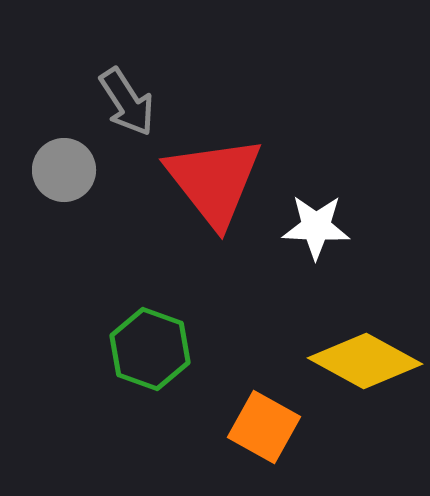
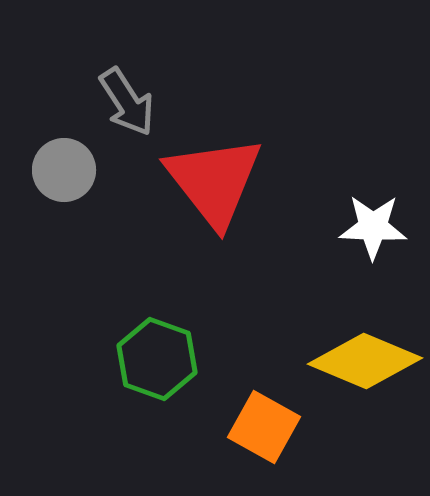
white star: moved 57 px right
green hexagon: moved 7 px right, 10 px down
yellow diamond: rotated 6 degrees counterclockwise
